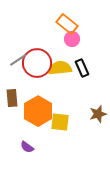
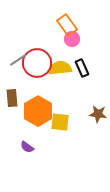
orange rectangle: moved 1 px down; rotated 15 degrees clockwise
brown star: rotated 24 degrees clockwise
